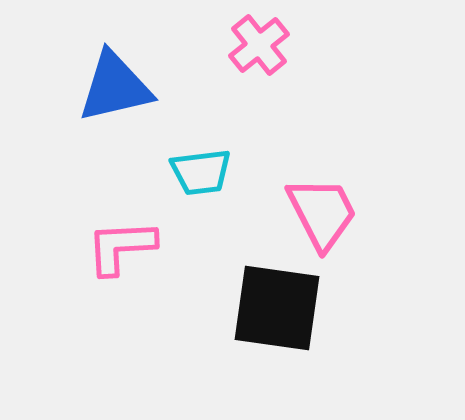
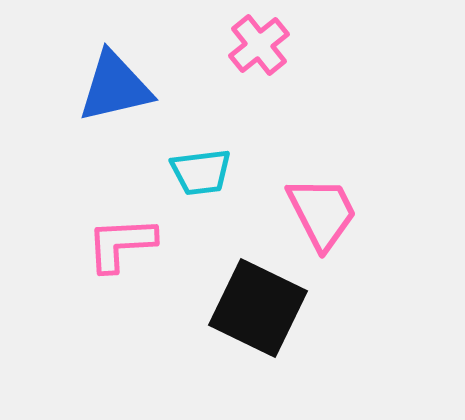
pink L-shape: moved 3 px up
black square: moved 19 px left; rotated 18 degrees clockwise
